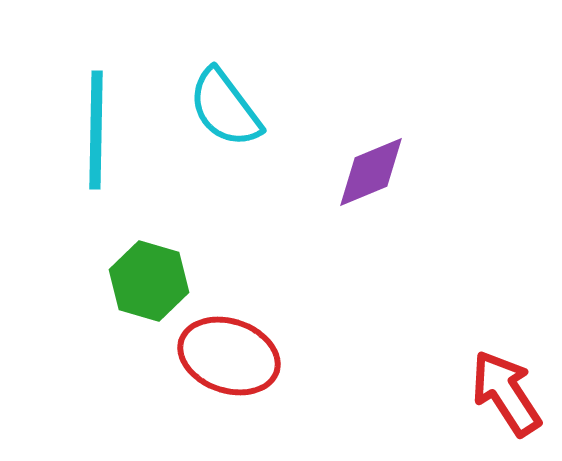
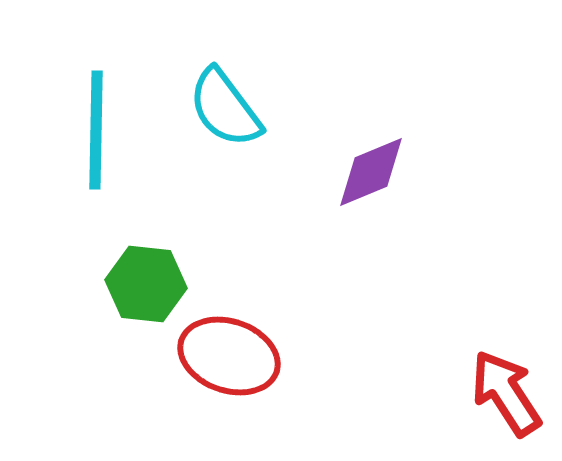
green hexagon: moved 3 px left, 3 px down; rotated 10 degrees counterclockwise
